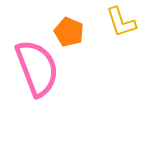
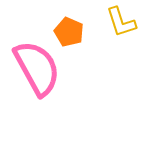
pink semicircle: rotated 8 degrees counterclockwise
